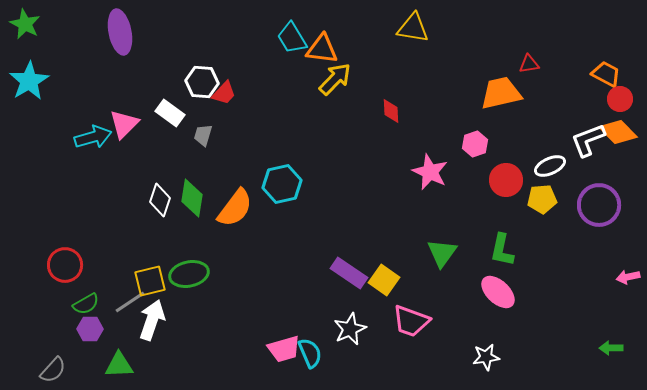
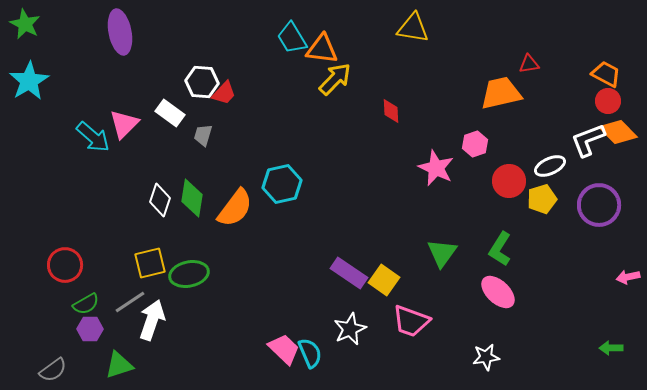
red circle at (620, 99): moved 12 px left, 2 px down
cyan arrow at (93, 137): rotated 57 degrees clockwise
pink star at (430, 172): moved 6 px right, 4 px up
red circle at (506, 180): moved 3 px right, 1 px down
yellow pentagon at (542, 199): rotated 12 degrees counterclockwise
green L-shape at (502, 250): moved 2 px left, 1 px up; rotated 20 degrees clockwise
yellow square at (150, 281): moved 18 px up
pink trapezoid at (284, 349): rotated 120 degrees counterclockwise
green triangle at (119, 365): rotated 16 degrees counterclockwise
gray semicircle at (53, 370): rotated 12 degrees clockwise
